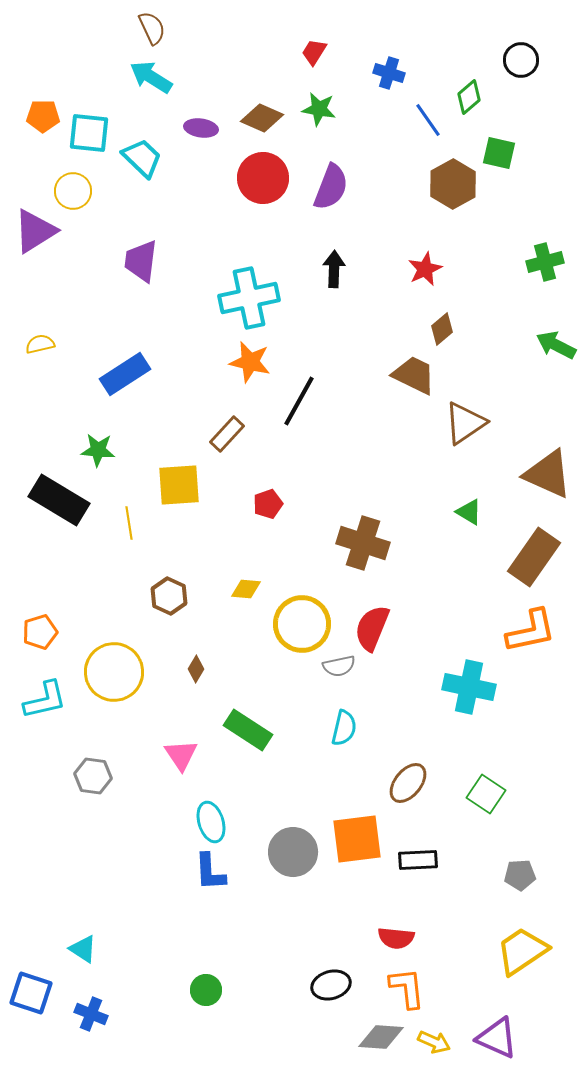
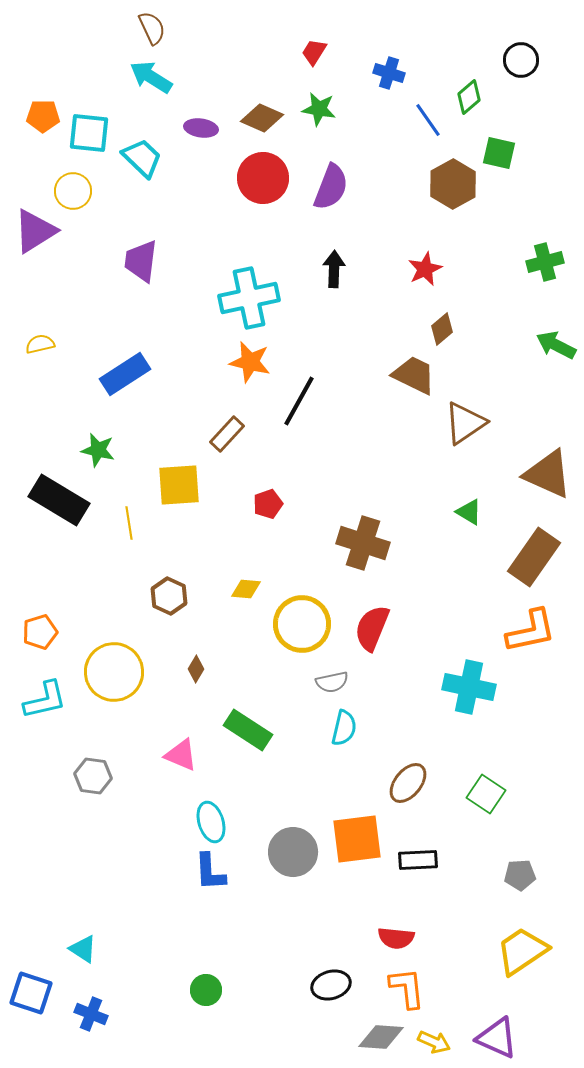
green star at (98, 450): rotated 8 degrees clockwise
gray semicircle at (339, 666): moved 7 px left, 16 px down
pink triangle at (181, 755): rotated 33 degrees counterclockwise
